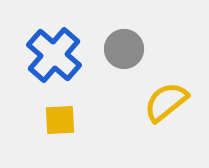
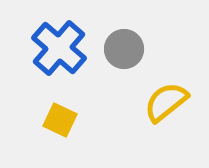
blue cross: moved 5 px right, 7 px up
yellow square: rotated 28 degrees clockwise
